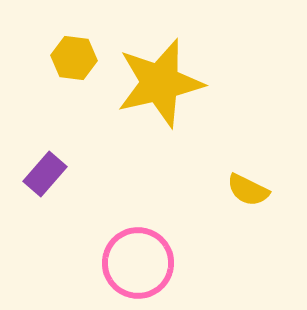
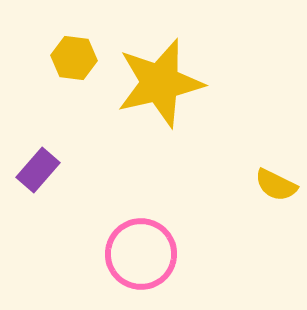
purple rectangle: moved 7 px left, 4 px up
yellow semicircle: moved 28 px right, 5 px up
pink circle: moved 3 px right, 9 px up
